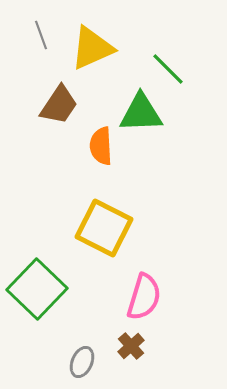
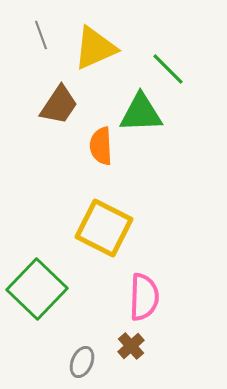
yellow triangle: moved 3 px right
pink semicircle: rotated 15 degrees counterclockwise
